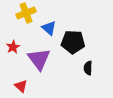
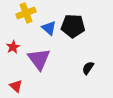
black pentagon: moved 16 px up
black semicircle: rotated 32 degrees clockwise
red triangle: moved 5 px left
